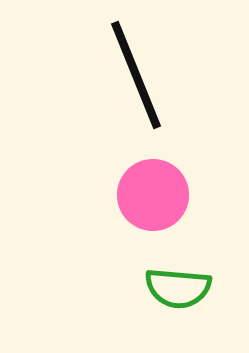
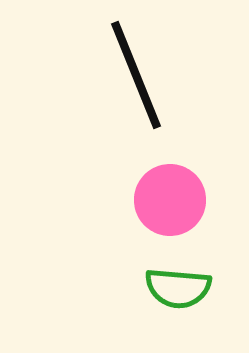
pink circle: moved 17 px right, 5 px down
